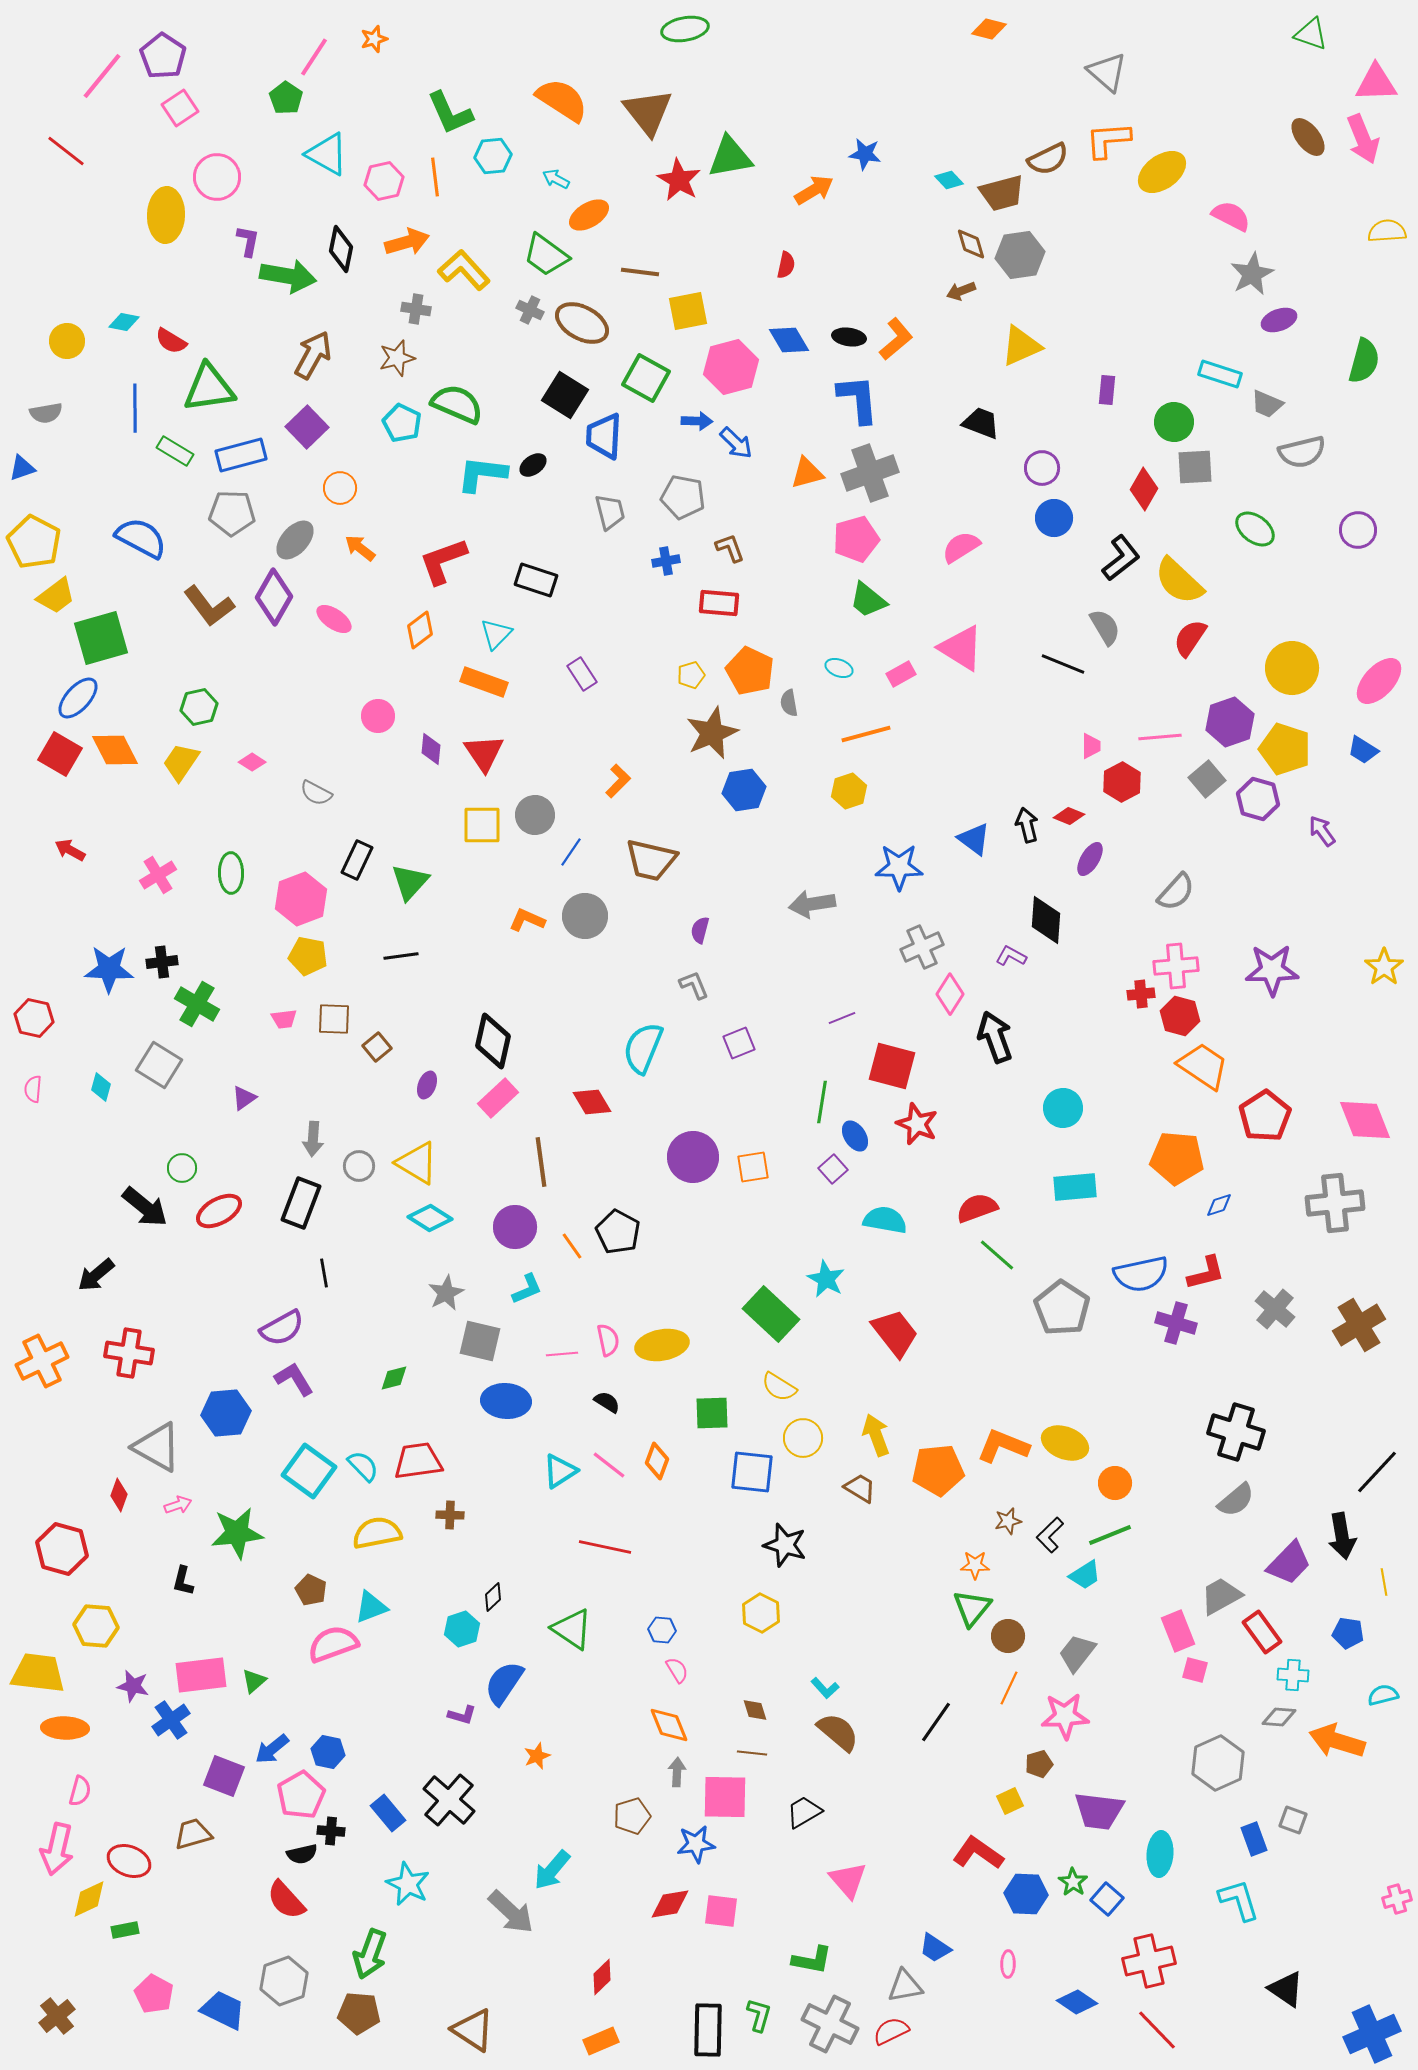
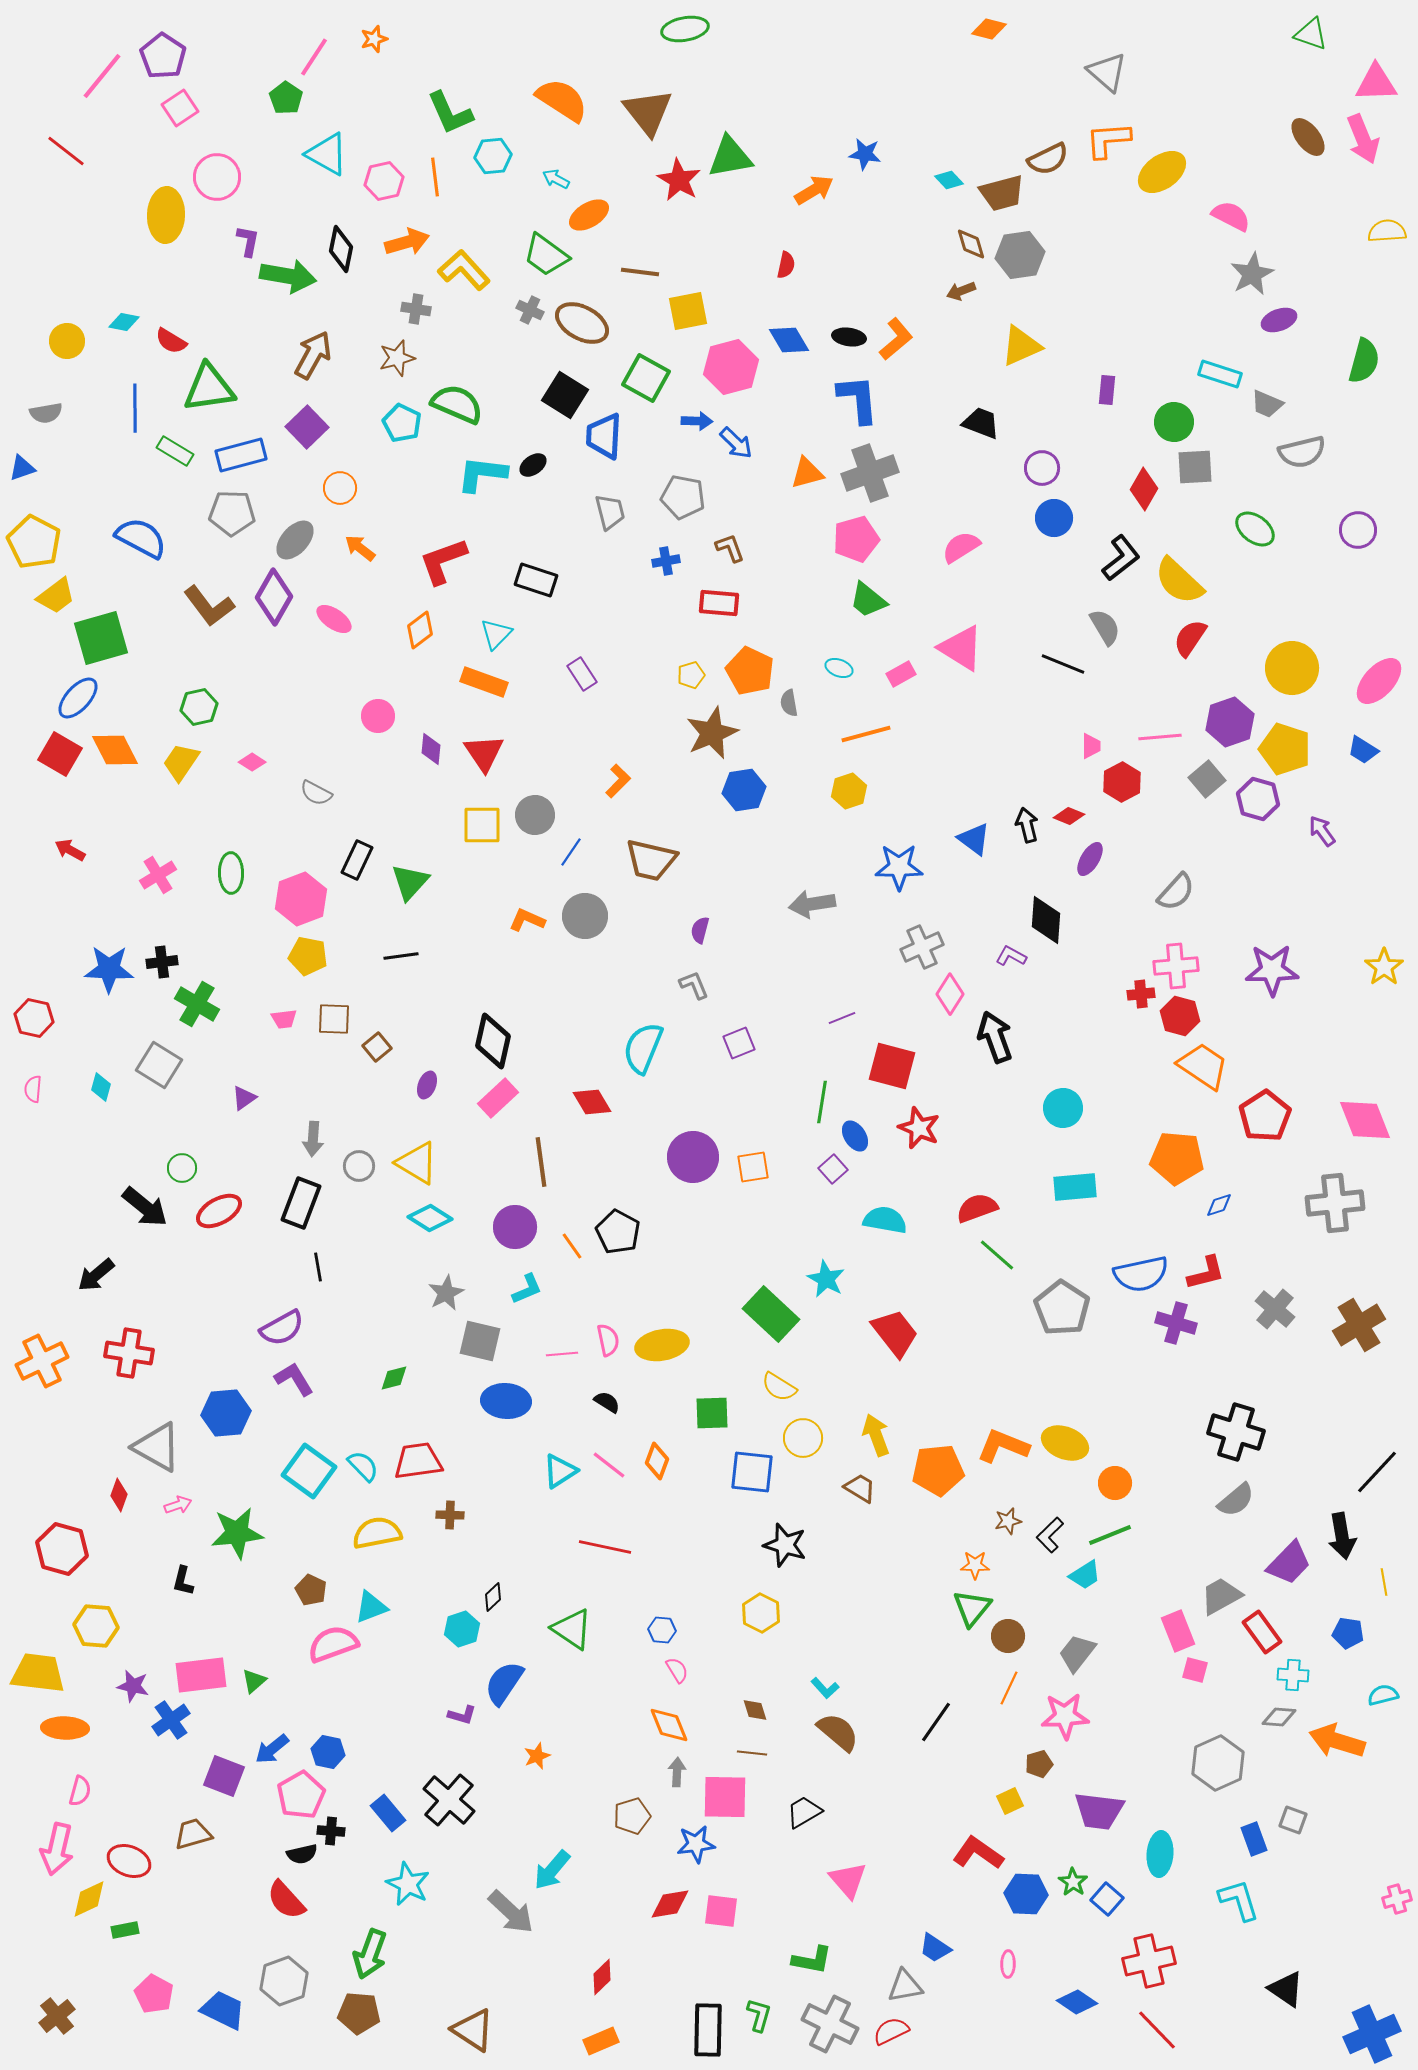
red star at (917, 1124): moved 2 px right, 4 px down
black line at (324, 1273): moved 6 px left, 6 px up
